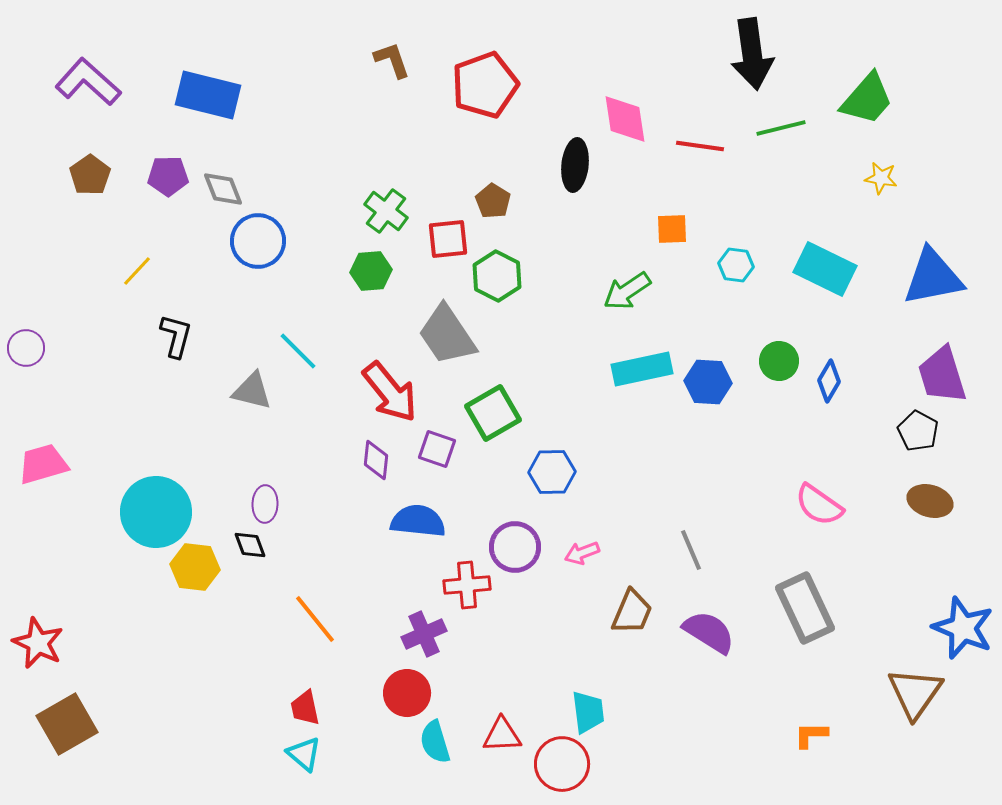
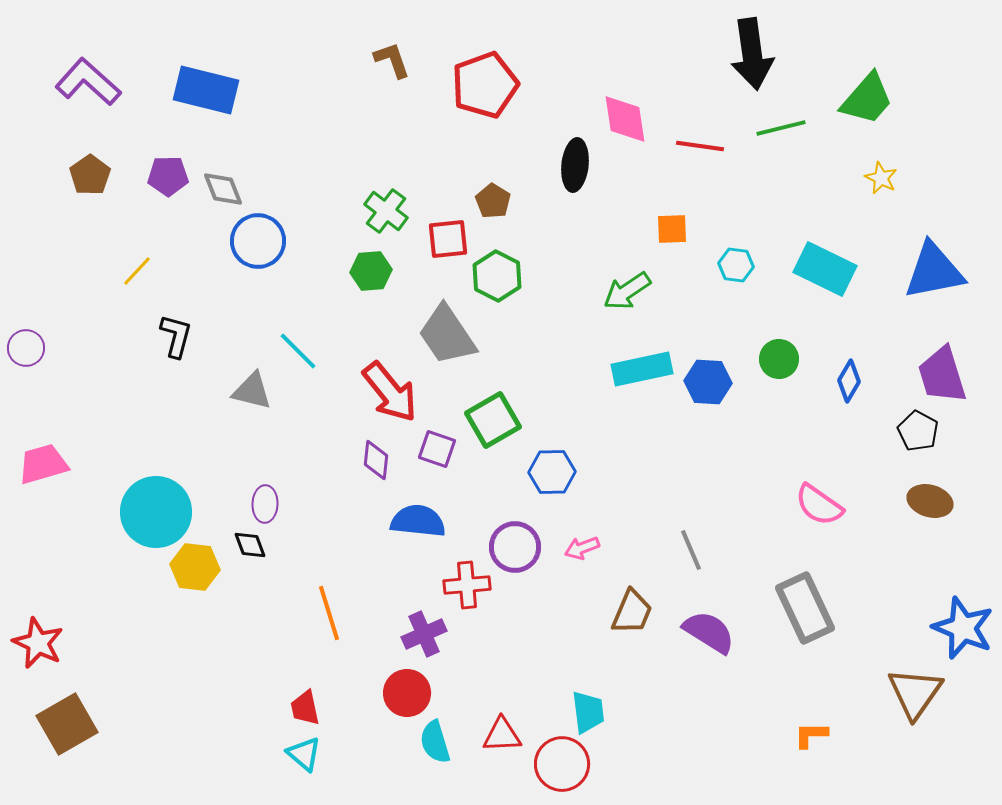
blue rectangle at (208, 95): moved 2 px left, 5 px up
yellow star at (881, 178): rotated 16 degrees clockwise
blue triangle at (933, 277): moved 1 px right, 6 px up
green circle at (779, 361): moved 2 px up
blue diamond at (829, 381): moved 20 px right
green square at (493, 413): moved 7 px down
pink arrow at (582, 553): moved 5 px up
orange line at (315, 619): moved 14 px right, 6 px up; rotated 22 degrees clockwise
